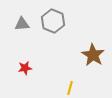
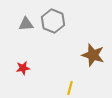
gray triangle: moved 4 px right
brown star: rotated 15 degrees counterclockwise
red star: moved 2 px left
